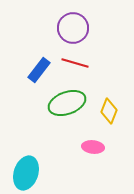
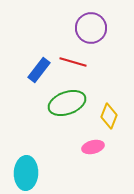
purple circle: moved 18 px right
red line: moved 2 px left, 1 px up
yellow diamond: moved 5 px down
pink ellipse: rotated 20 degrees counterclockwise
cyan ellipse: rotated 16 degrees counterclockwise
